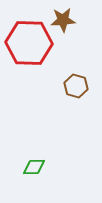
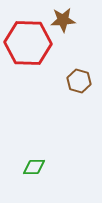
red hexagon: moved 1 px left
brown hexagon: moved 3 px right, 5 px up
